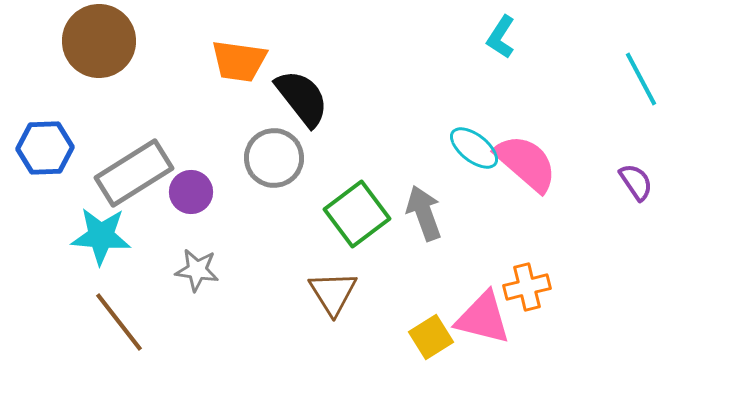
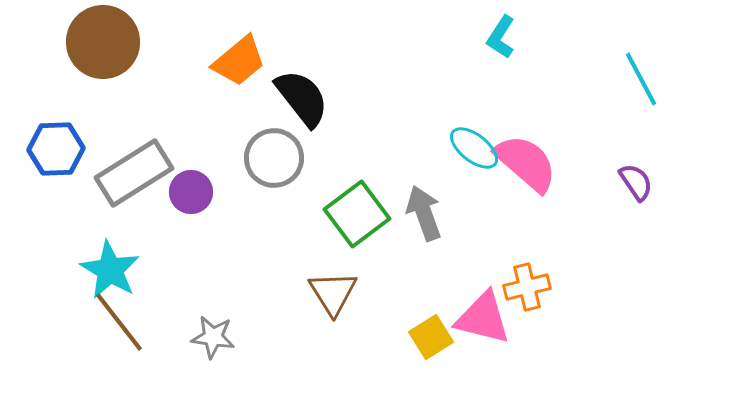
brown circle: moved 4 px right, 1 px down
orange trapezoid: rotated 48 degrees counterclockwise
blue hexagon: moved 11 px right, 1 px down
cyan star: moved 9 px right, 34 px down; rotated 26 degrees clockwise
gray star: moved 16 px right, 67 px down
